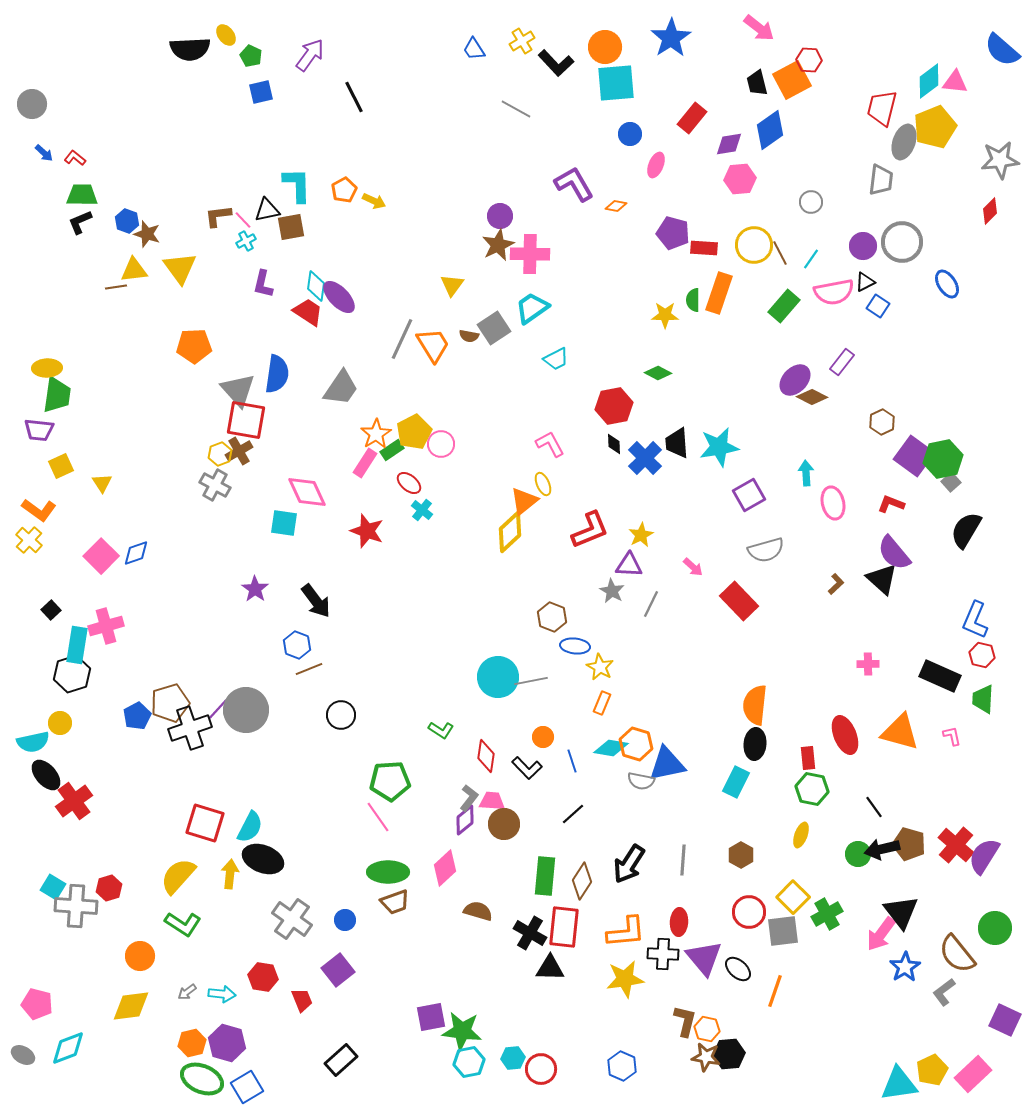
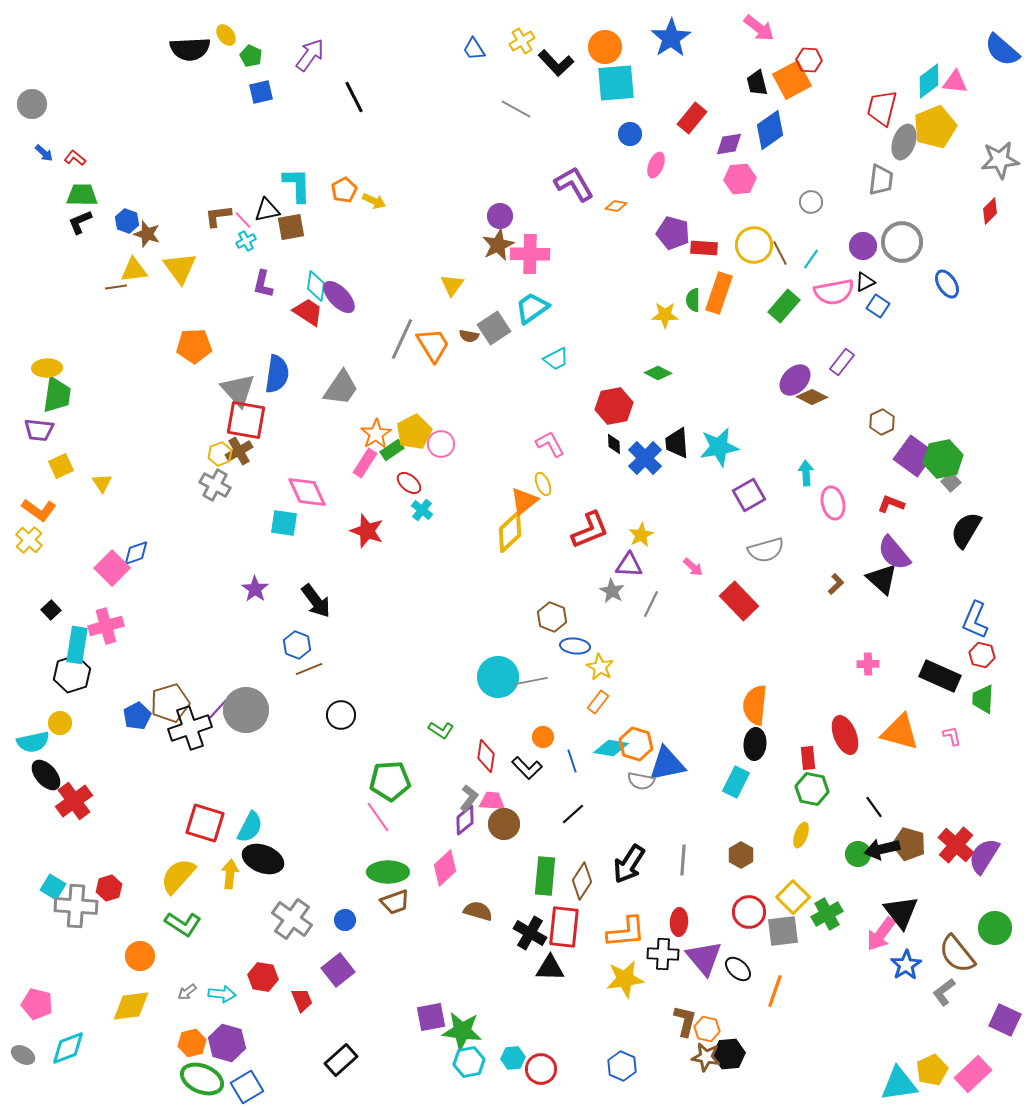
pink square at (101, 556): moved 11 px right, 12 px down
orange rectangle at (602, 703): moved 4 px left, 1 px up; rotated 15 degrees clockwise
blue star at (905, 967): moved 1 px right, 2 px up
